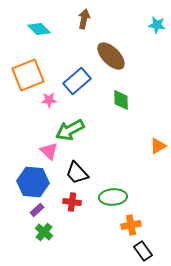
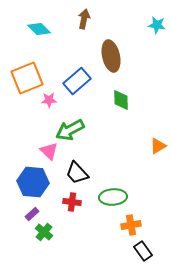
brown ellipse: rotated 32 degrees clockwise
orange square: moved 1 px left, 3 px down
purple rectangle: moved 5 px left, 4 px down
